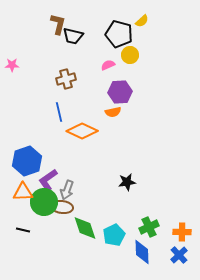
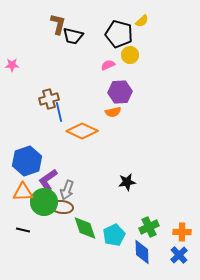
brown cross: moved 17 px left, 20 px down
